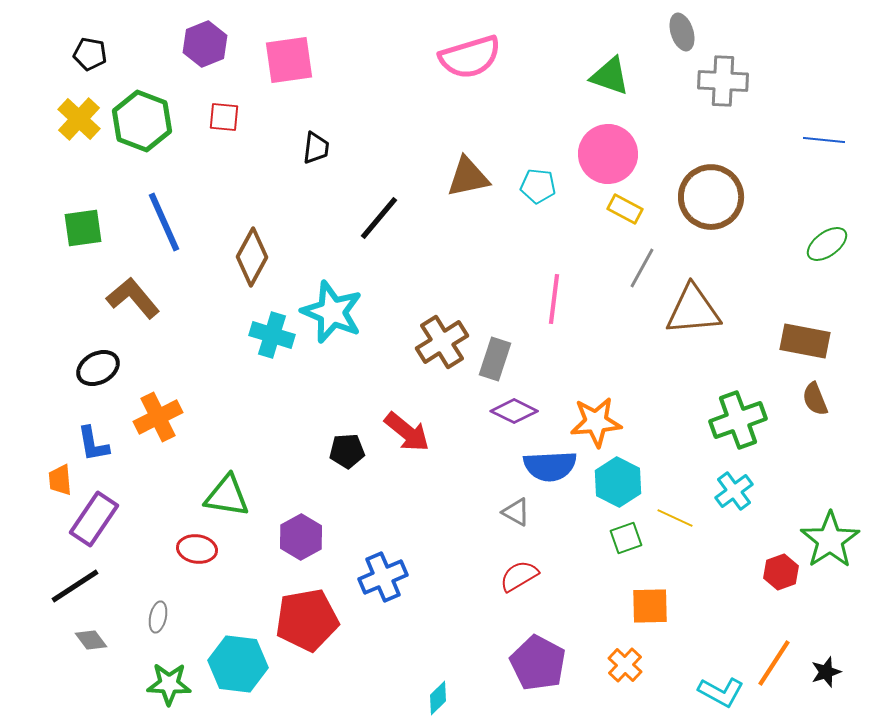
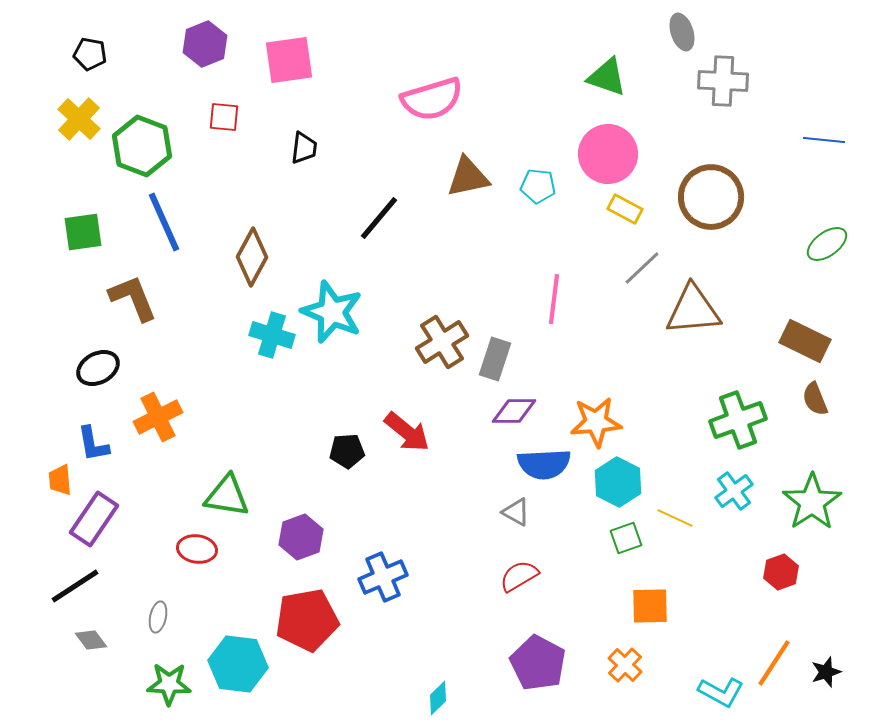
pink semicircle at (470, 57): moved 38 px left, 42 px down
green triangle at (610, 76): moved 3 px left, 1 px down
green hexagon at (142, 121): moved 25 px down
black trapezoid at (316, 148): moved 12 px left
green square at (83, 228): moved 4 px down
gray line at (642, 268): rotated 18 degrees clockwise
brown L-shape at (133, 298): rotated 18 degrees clockwise
brown rectangle at (805, 341): rotated 15 degrees clockwise
purple diamond at (514, 411): rotated 27 degrees counterclockwise
blue semicircle at (550, 466): moved 6 px left, 2 px up
purple hexagon at (301, 537): rotated 9 degrees clockwise
green star at (830, 540): moved 18 px left, 38 px up
